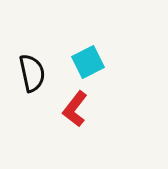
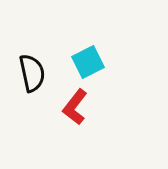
red L-shape: moved 2 px up
